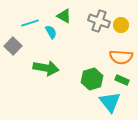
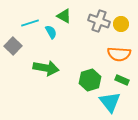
yellow circle: moved 1 px up
orange semicircle: moved 2 px left, 3 px up
green hexagon: moved 2 px left, 1 px down
